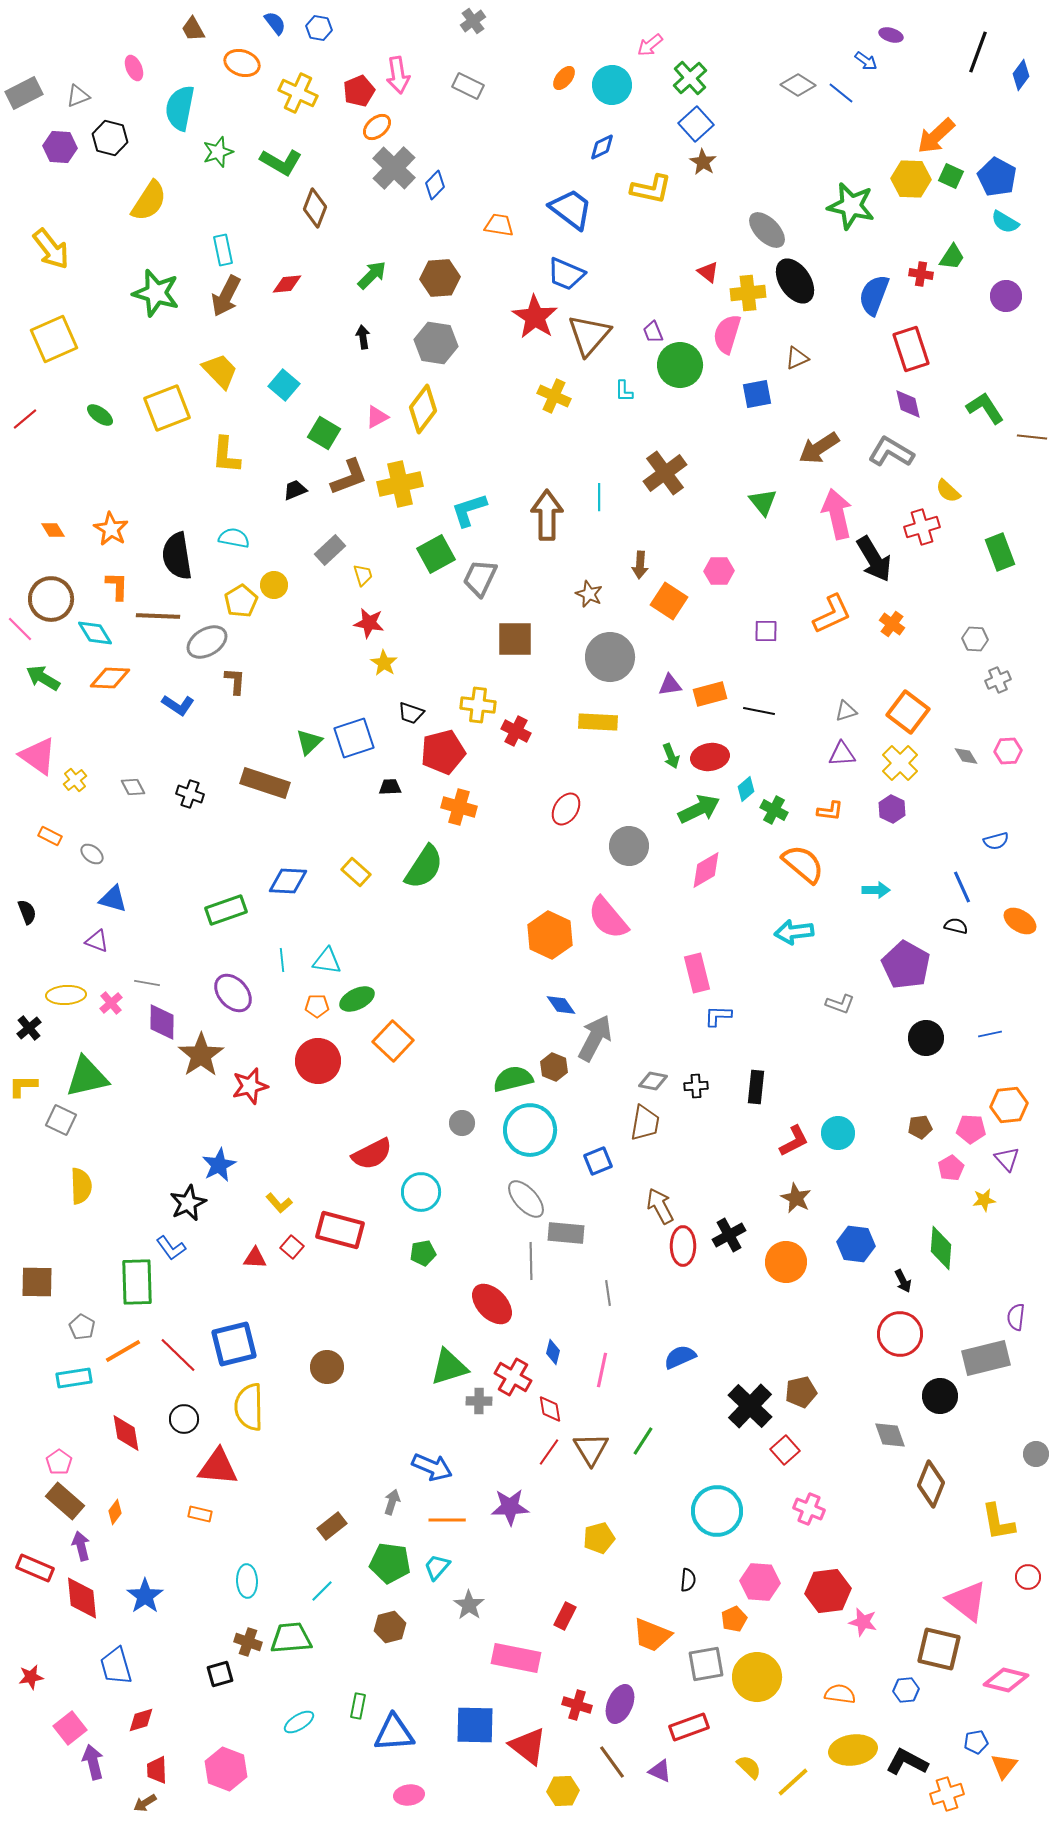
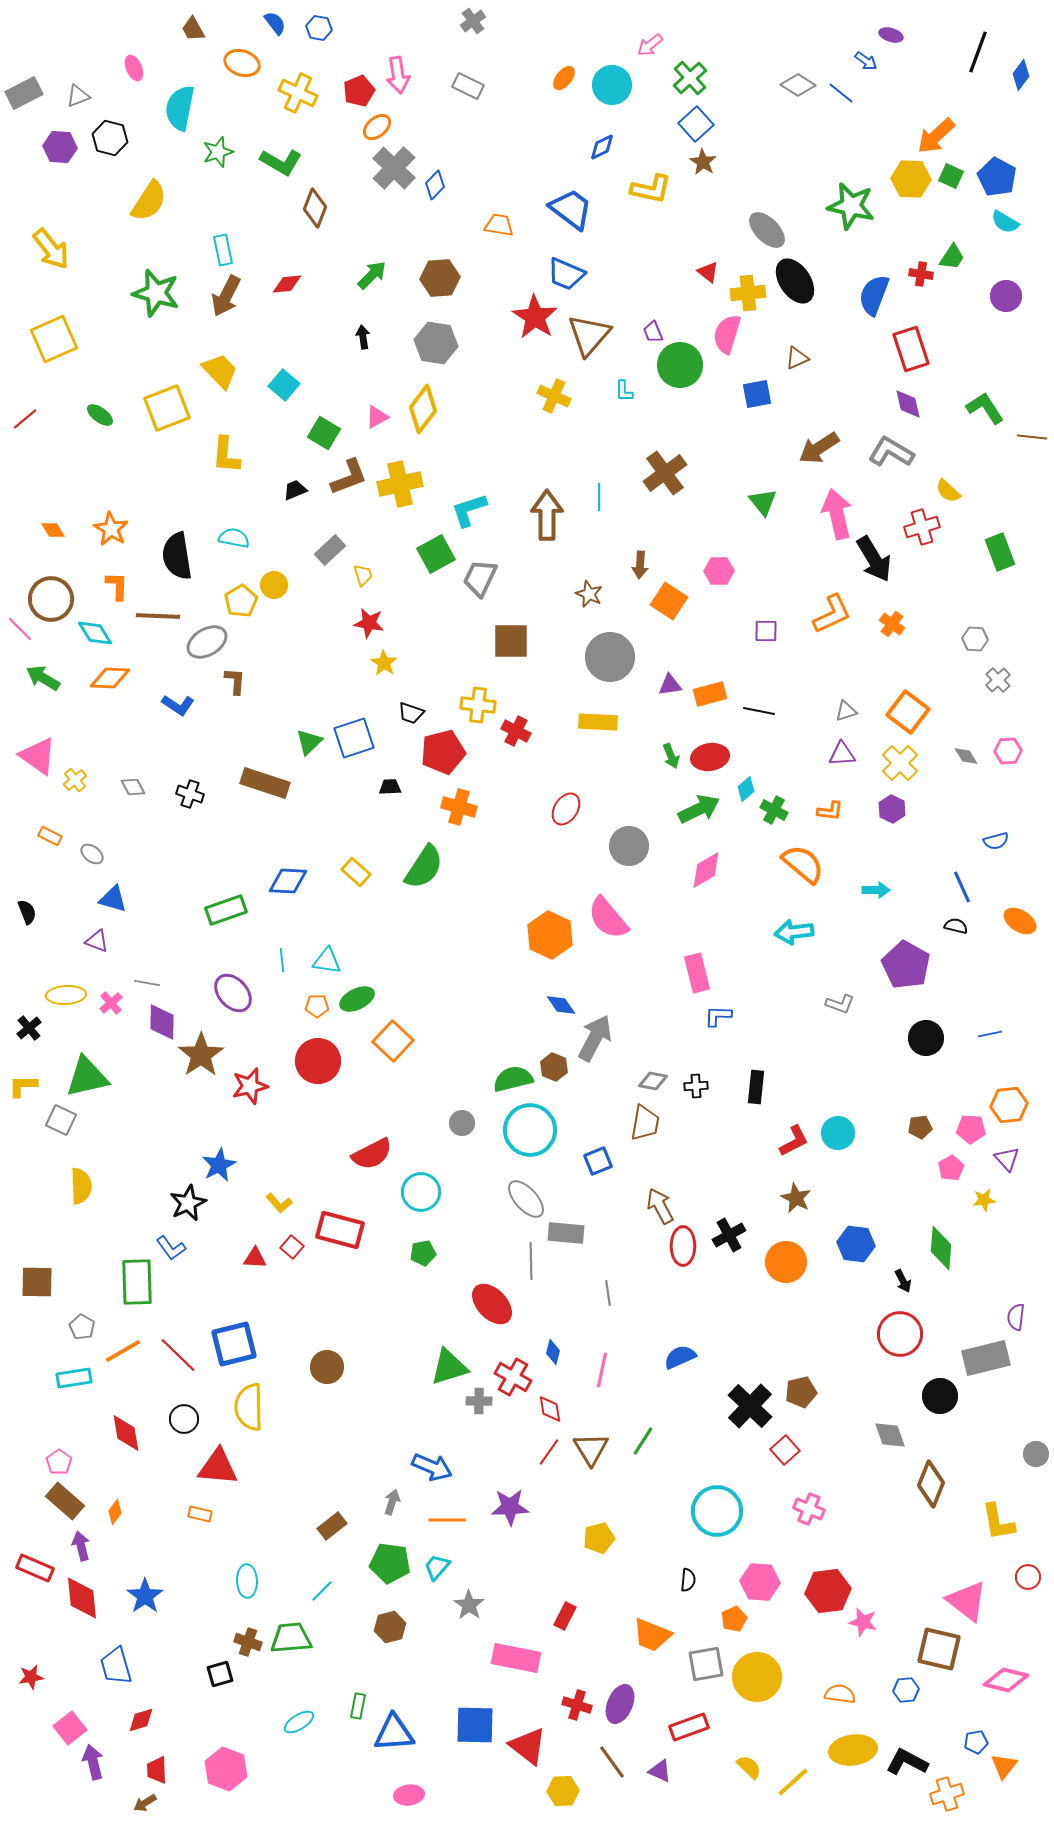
brown square at (515, 639): moved 4 px left, 2 px down
gray cross at (998, 680): rotated 20 degrees counterclockwise
